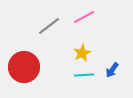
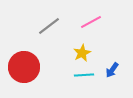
pink line: moved 7 px right, 5 px down
